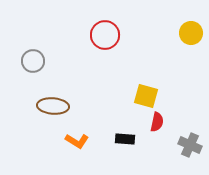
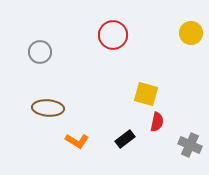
red circle: moved 8 px right
gray circle: moved 7 px right, 9 px up
yellow square: moved 2 px up
brown ellipse: moved 5 px left, 2 px down
black rectangle: rotated 42 degrees counterclockwise
